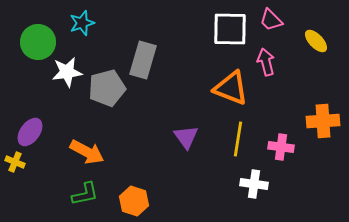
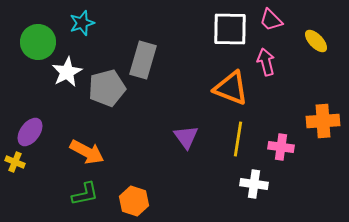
white star: rotated 20 degrees counterclockwise
